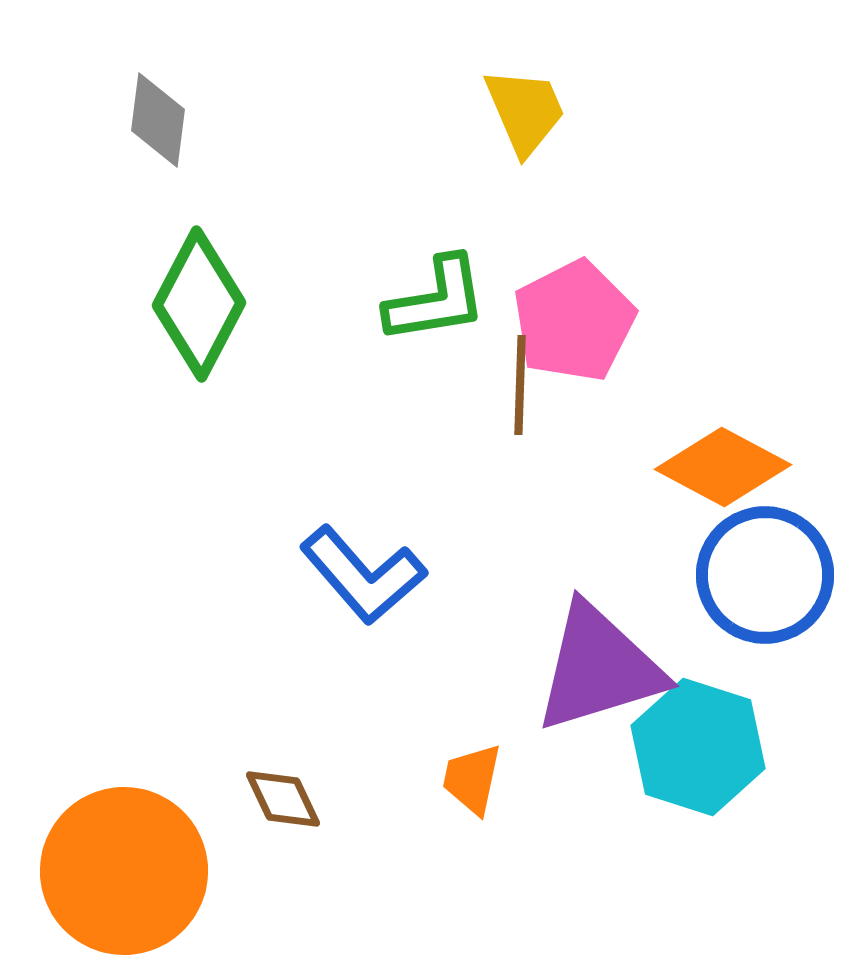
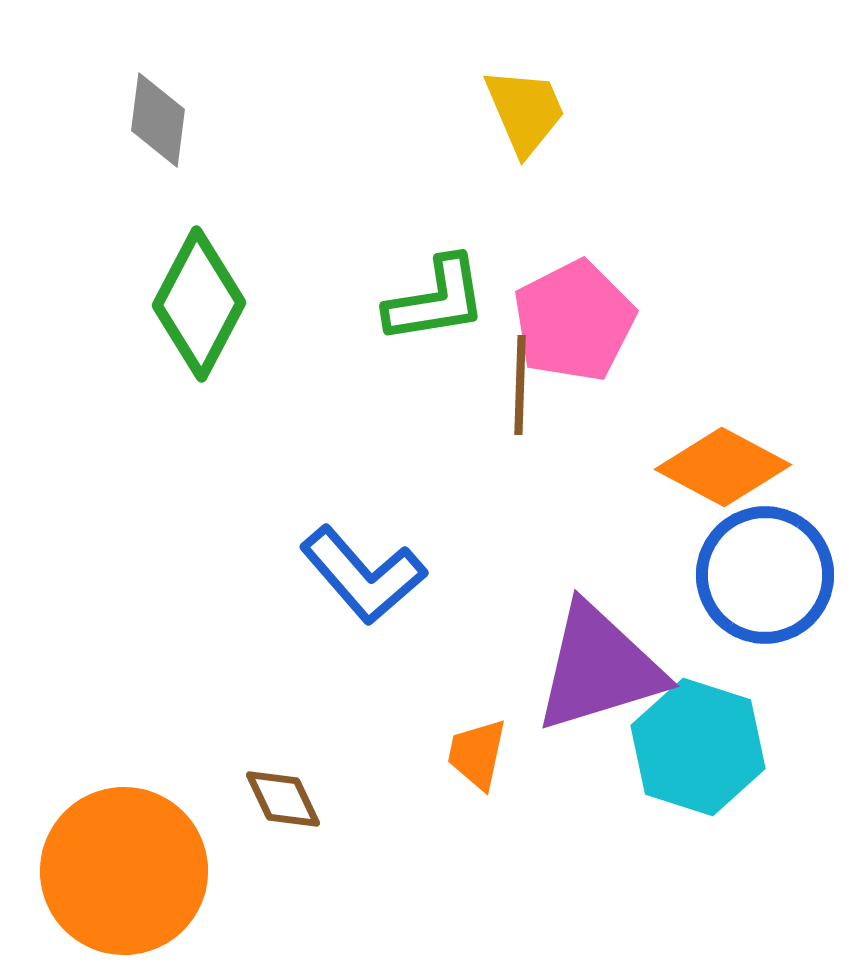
orange trapezoid: moved 5 px right, 25 px up
